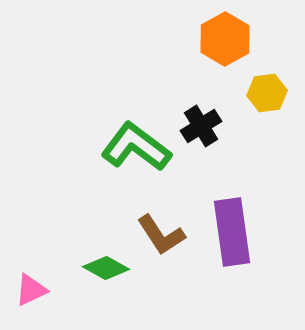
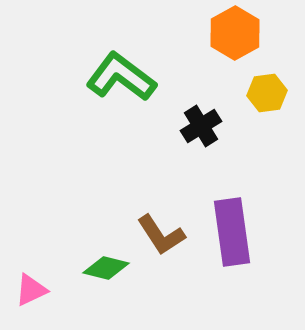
orange hexagon: moved 10 px right, 6 px up
green L-shape: moved 15 px left, 70 px up
green diamond: rotated 15 degrees counterclockwise
